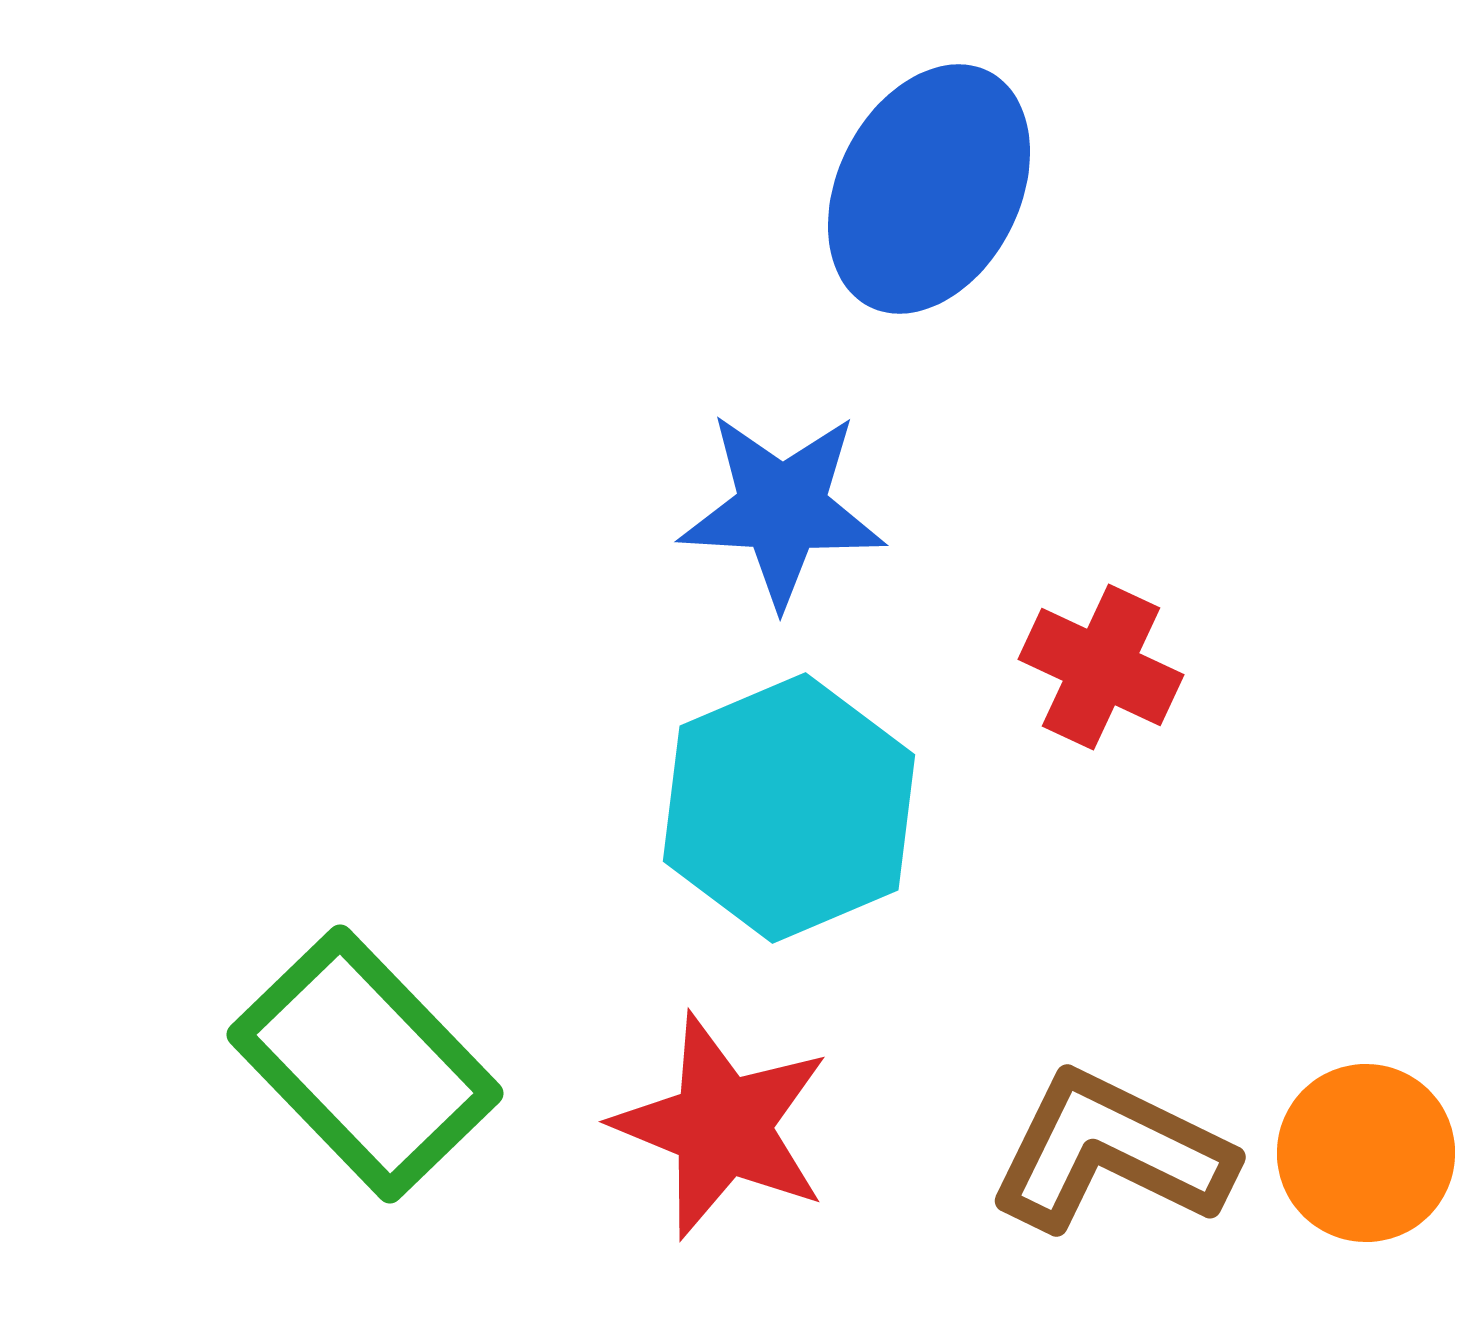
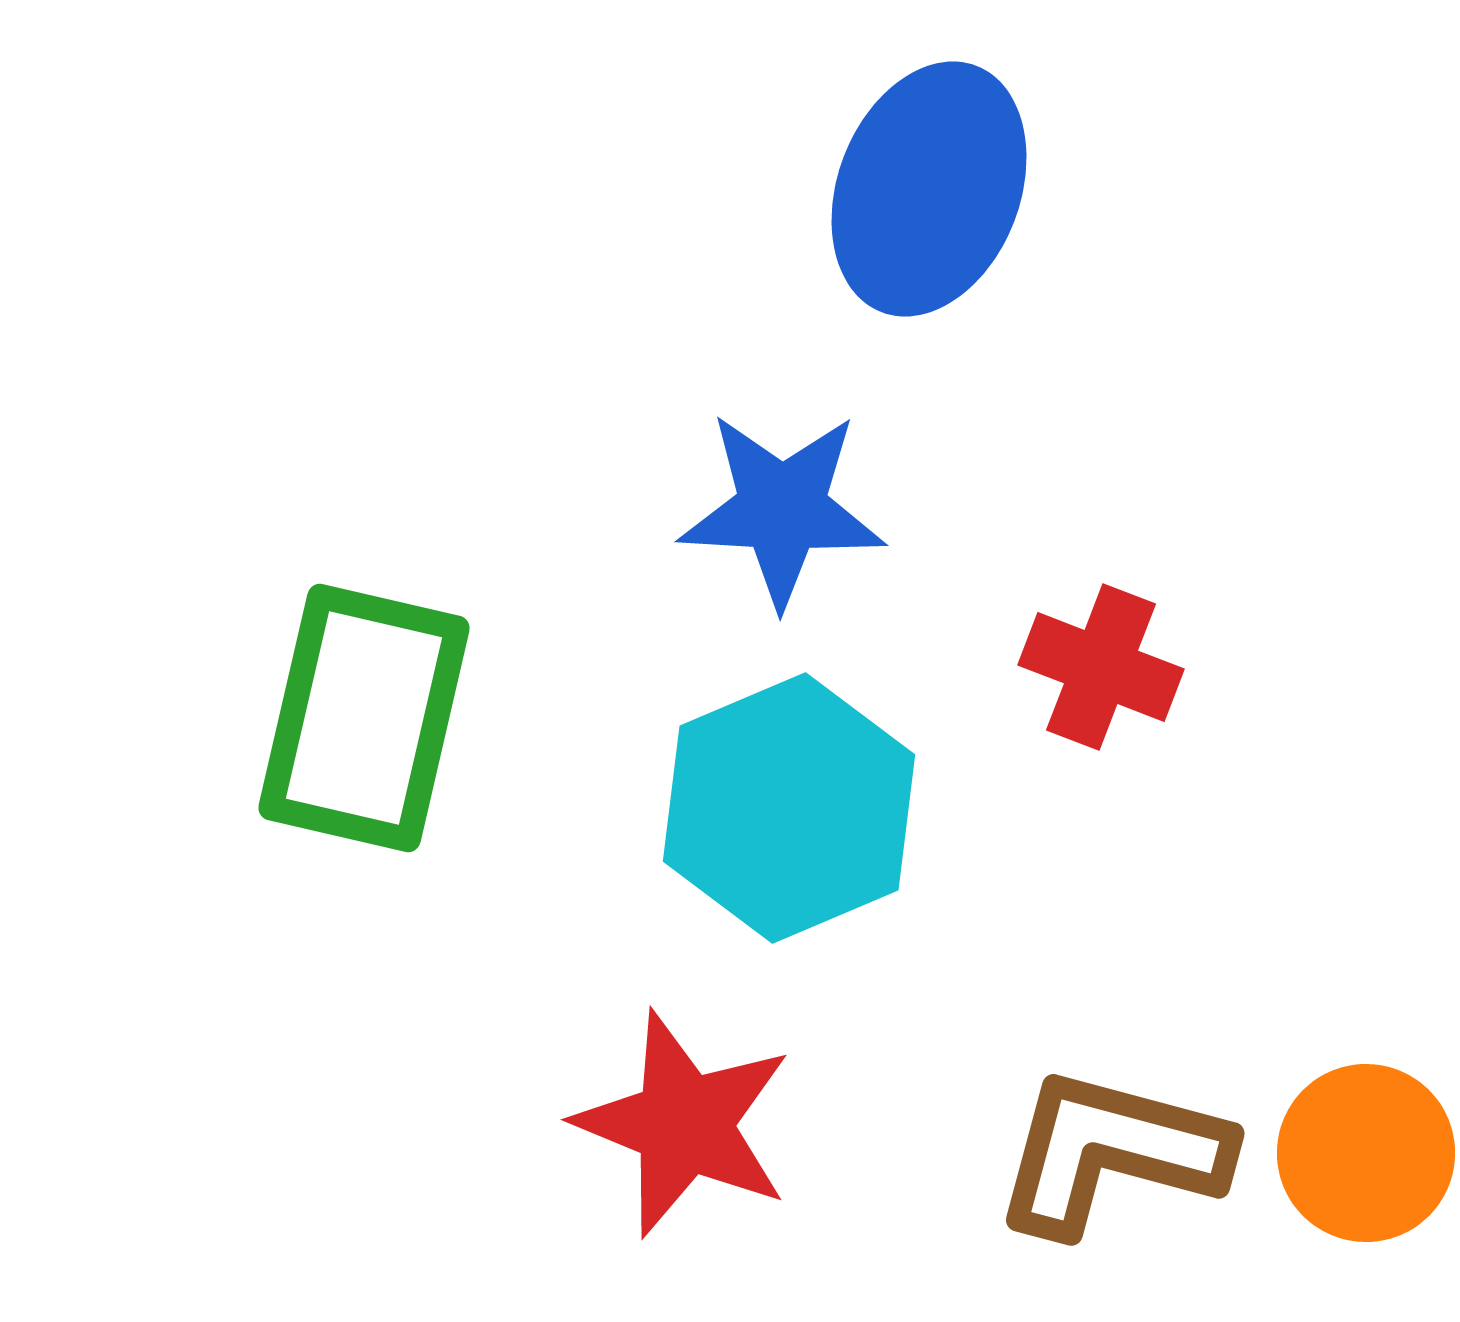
blue ellipse: rotated 6 degrees counterclockwise
red cross: rotated 4 degrees counterclockwise
green rectangle: moved 1 px left, 346 px up; rotated 57 degrees clockwise
red star: moved 38 px left, 2 px up
brown L-shape: rotated 11 degrees counterclockwise
